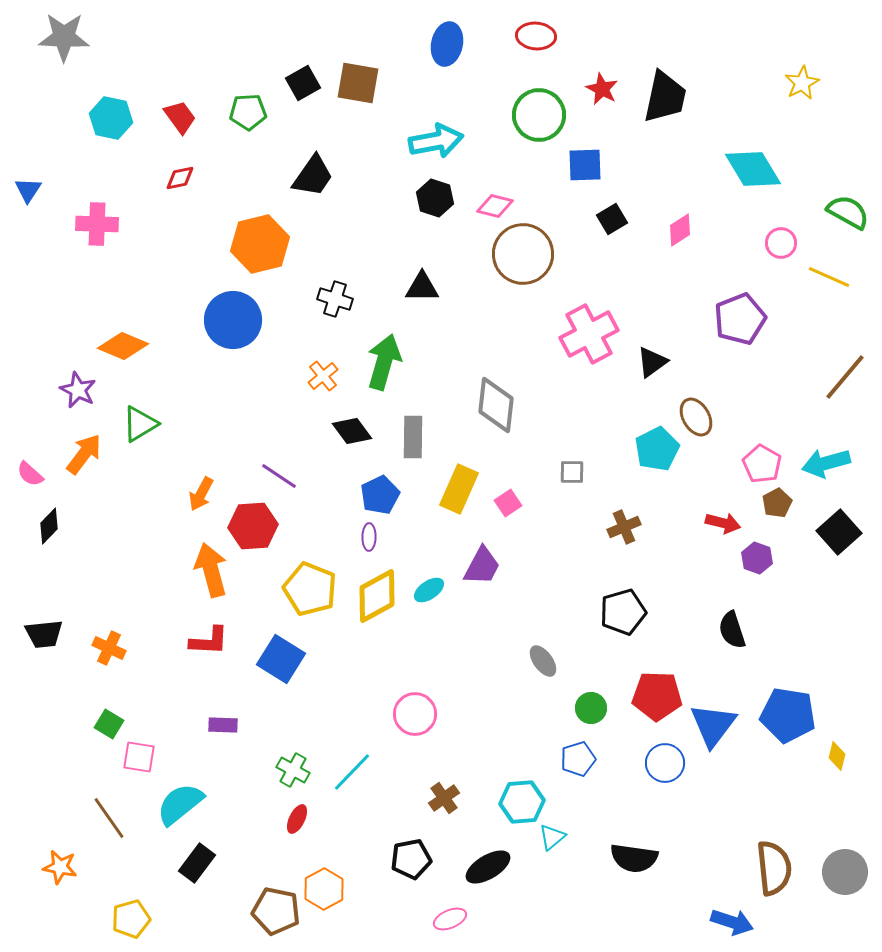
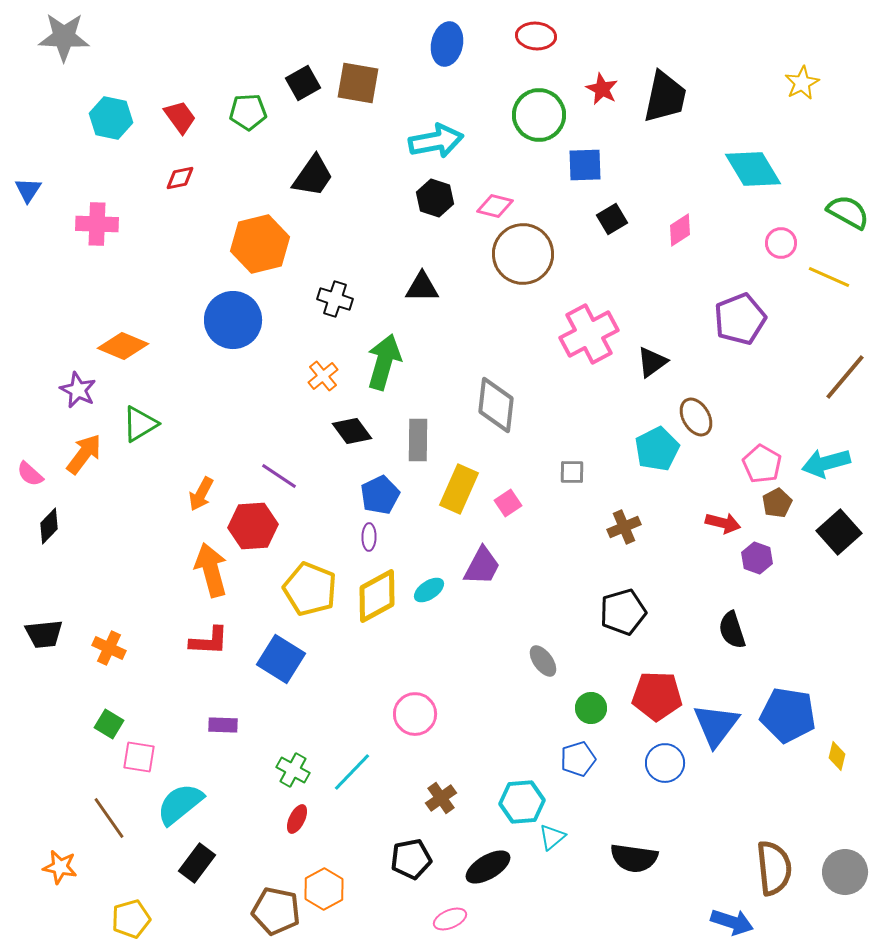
gray rectangle at (413, 437): moved 5 px right, 3 px down
blue triangle at (713, 725): moved 3 px right
brown cross at (444, 798): moved 3 px left
